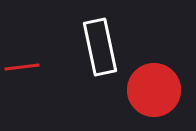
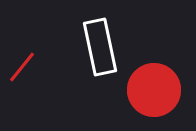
red line: rotated 44 degrees counterclockwise
